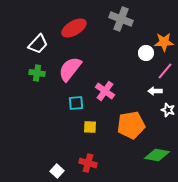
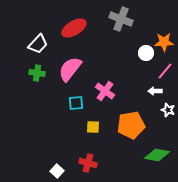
yellow square: moved 3 px right
